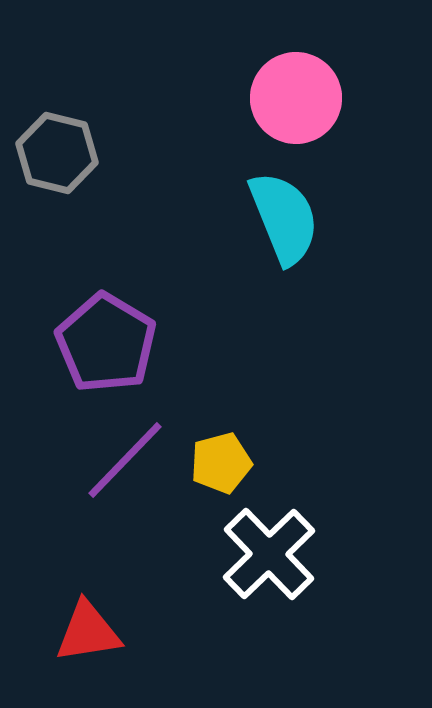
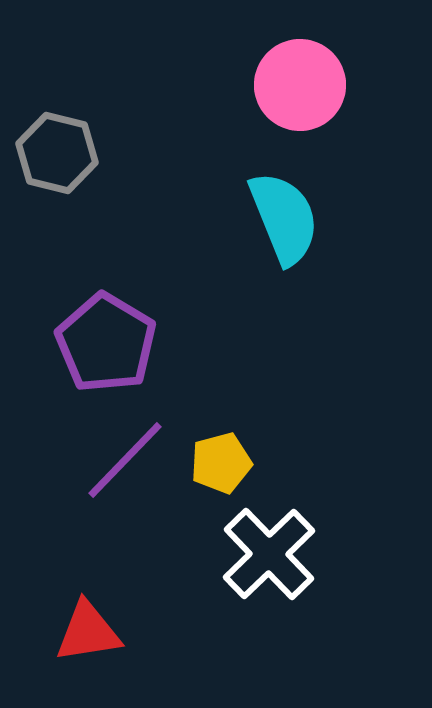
pink circle: moved 4 px right, 13 px up
